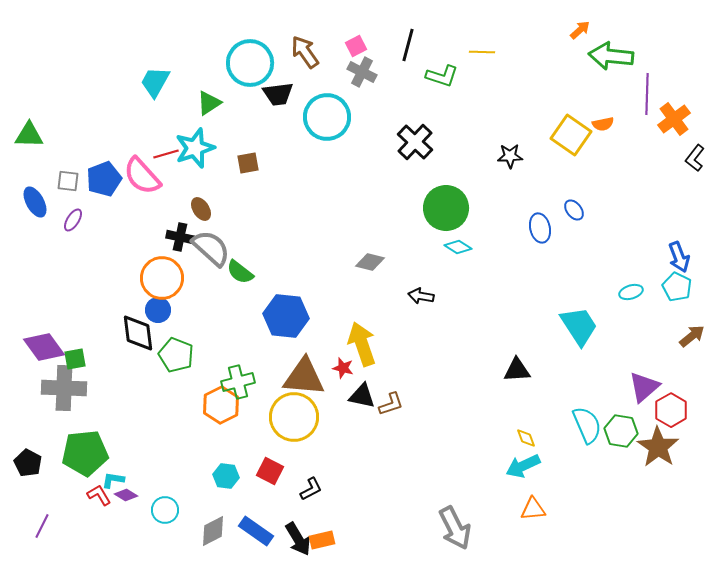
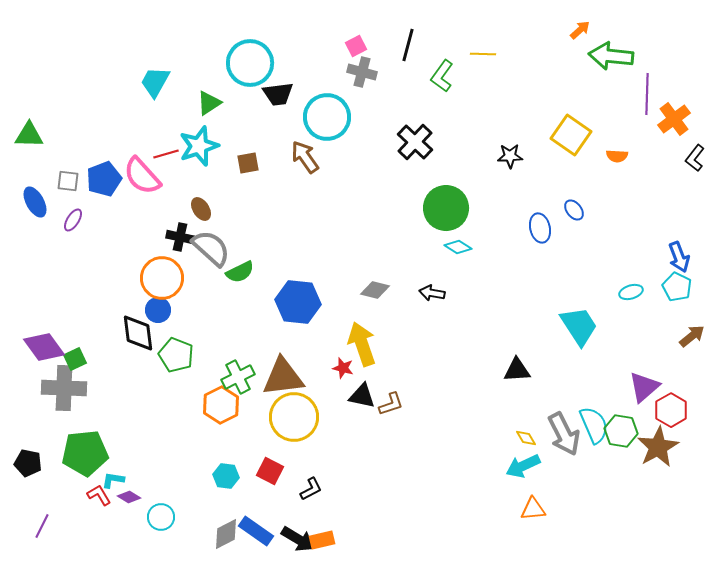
brown arrow at (305, 52): moved 105 px down
yellow line at (482, 52): moved 1 px right, 2 px down
gray cross at (362, 72): rotated 12 degrees counterclockwise
green L-shape at (442, 76): rotated 108 degrees clockwise
orange semicircle at (603, 124): moved 14 px right, 32 px down; rotated 15 degrees clockwise
cyan star at (195, 148): moved 4 px right, 2 px up
gray diamond at (370, 262): moved 5 px right, 28 px down
green semicircle at (240, 272): rotated 64 degrees counterclockwise
black arrow at (421, 296): moved 11 px right, 3 px up
blue hexagon at (286, 316): moved 12 px right, 14 px up
green square at (75, 359): rotated 15 degrees counterclockwise
brown triangle at (304, 377): moved 21 px left; rotated 12 degrees counterclockwise
green cross at (238, 382): moved 5 px up; rotated 12 degrees counterclockwise
cyan semicircle at (587, 425): moved 7 px right
yellow diamond at (526, 438): rotated 10 degrees counterclockwise
brown star at (658, 447): rotated 9 degrees clockwise
black pentagon at (28, 463): rotated 16 degrees counterclockwise
purple diamond at (126, 495): moved 3 px right, 2 px down
cyan circle at (165, 510): moved 4 px left, 7 px down
gray arrow at (455, 528): moved 109 px right, 94 px up
gray diamond at (213, 531): moved 13 px right, 3 px down
black arrow at (298, 539): rotated 28 degrees counterclockwise
